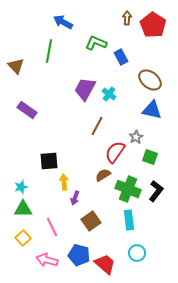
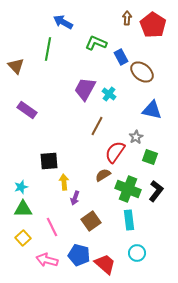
green line: moved 1 px left, 2 px up
brown ellipse: moved 8 px left, 8 px up
